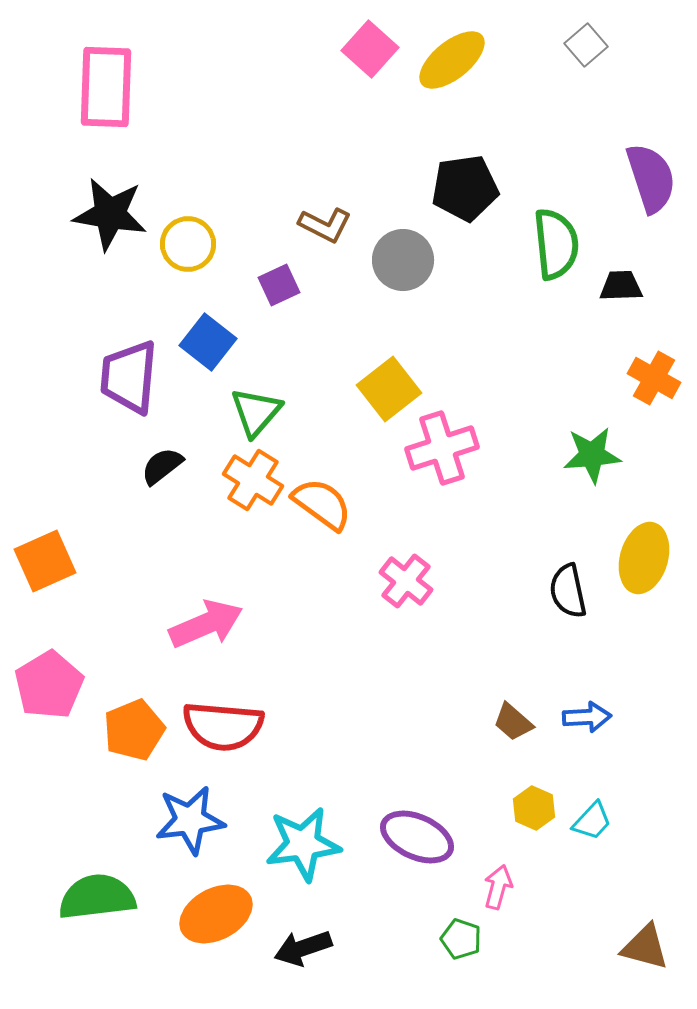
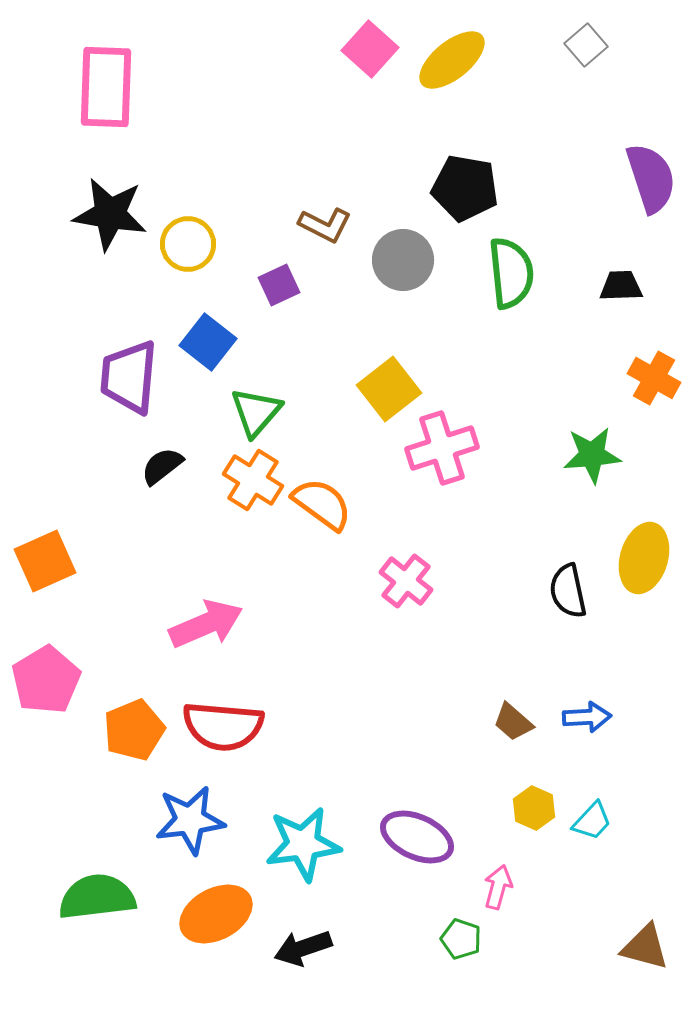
black pentagon at (465, 188): rotated 18 degrees clockwise
green semicircle at (556, 244): moved 45 px left, 29 px down
pink pentagon at (49, 685): moved 3 px left, 5 px up
